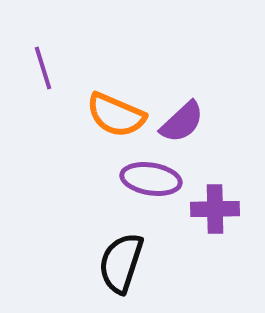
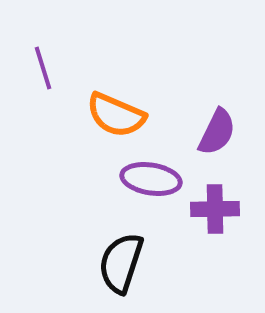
purple semicircle: moved 35 px right, 10 px down; rotated 21 degrees counterclockwise
